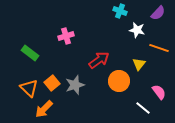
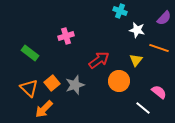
purple semicircle: moved 6 px right, 5 px down
yellow triangle: moved 3 px left, 4 px up
pink semicircle: rotated 14 degrees counterclockwise
